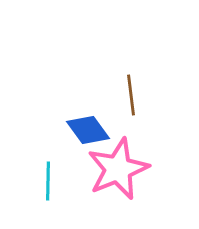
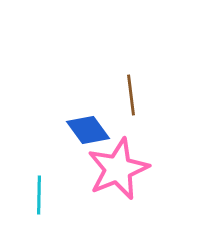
cyan line: moved 9 px left, 14 px down
